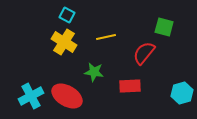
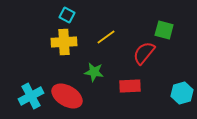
green square: moved 3 px down
yellow line: rotated 24 degrees counterclockwise
yellow cross: rotated 35 degrees counterclockwise
